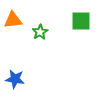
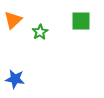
orange triangle: rotated 36 degrees counterclockwise
